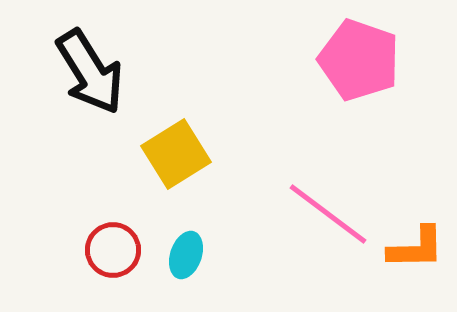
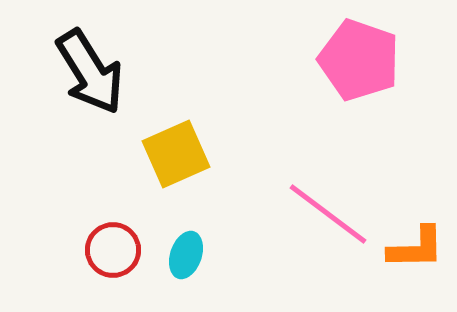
yellow square: rotated 8 degrees clockwise
